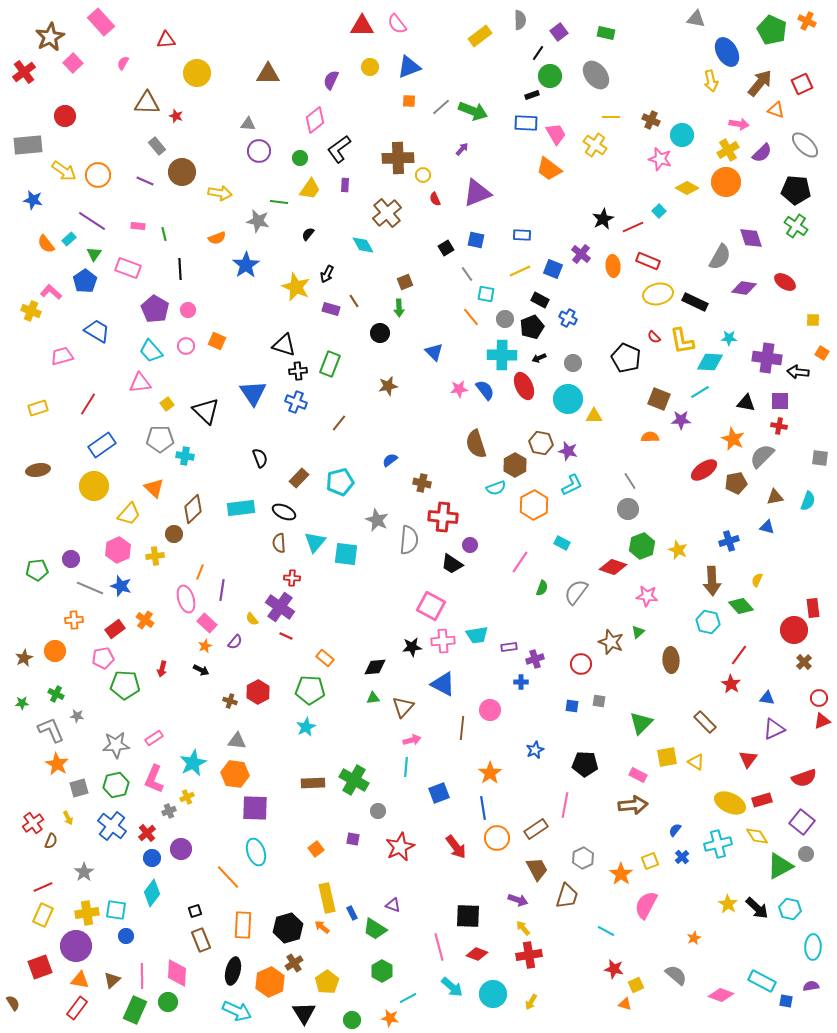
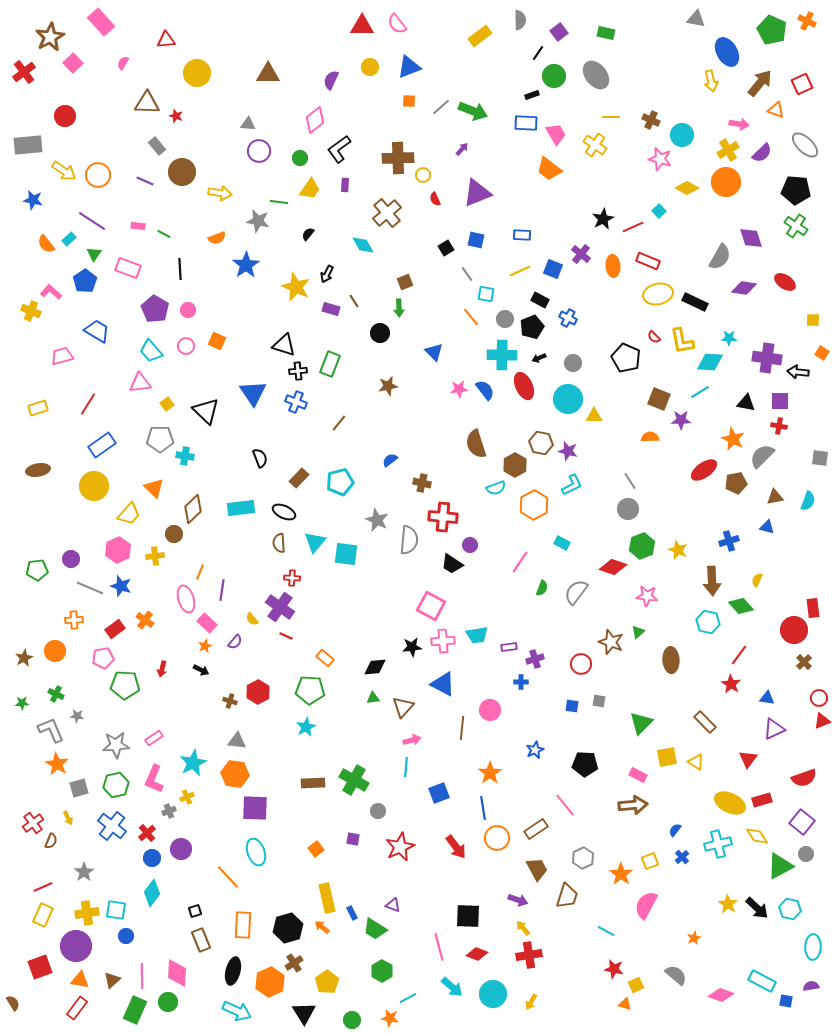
green circle at (550, 76): moved 4 px right
green line at (164, 234): rotated 48 degrees counterclockwise
pink line at (565, 805): rotated 50 degrees counterclockwise
